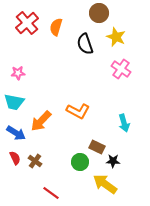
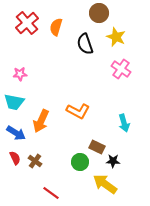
pink star: moved 2 px right, 1 px down
orange arrow: rotated 20 degrees counterclockwise
